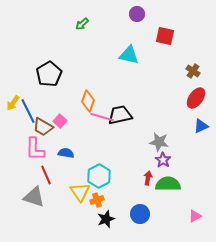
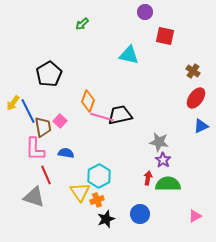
purple circle: moved 8 px right, 2 px up
brown trapezoid: rotated 130 degrees counterclockwise
